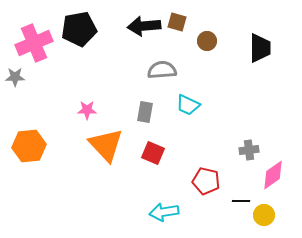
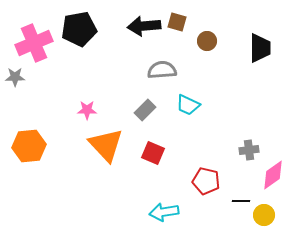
gray rectangle: moved 2 px up; rotated 35 degrees clockwise
